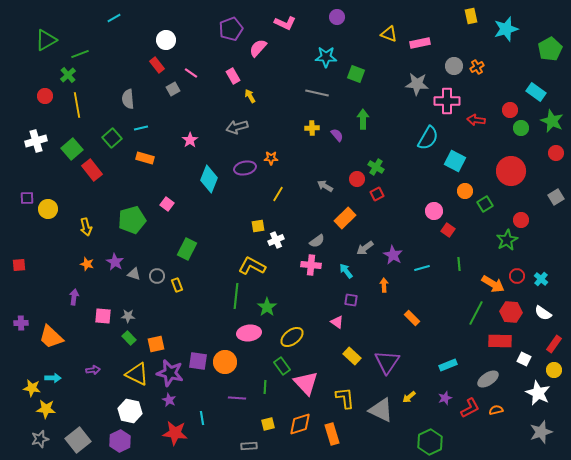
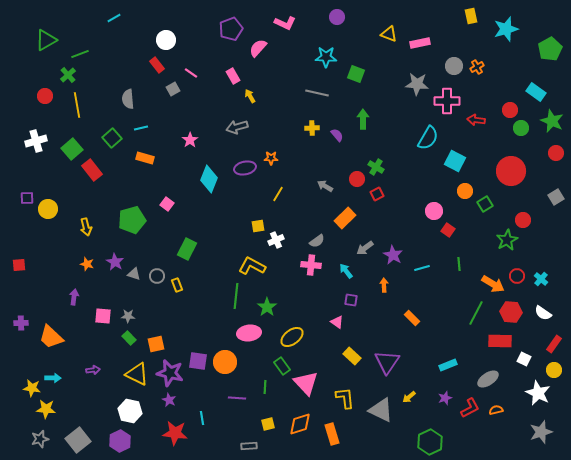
red circle at (521, 220): moved 2 px right
